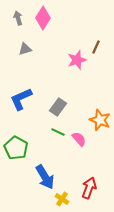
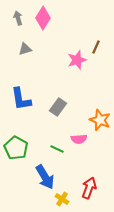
blue L-shape: rotated 75 degrees counterclockwise
green line: moved 1 px left, 17 px down
pink semicircle: rotated 126 degrees clockwise
